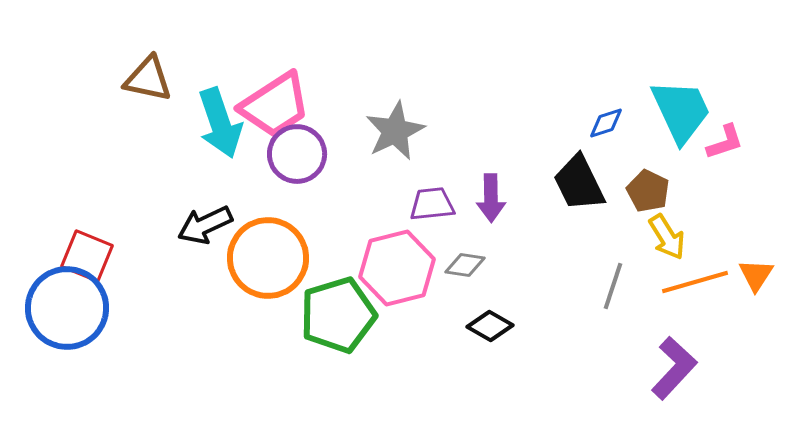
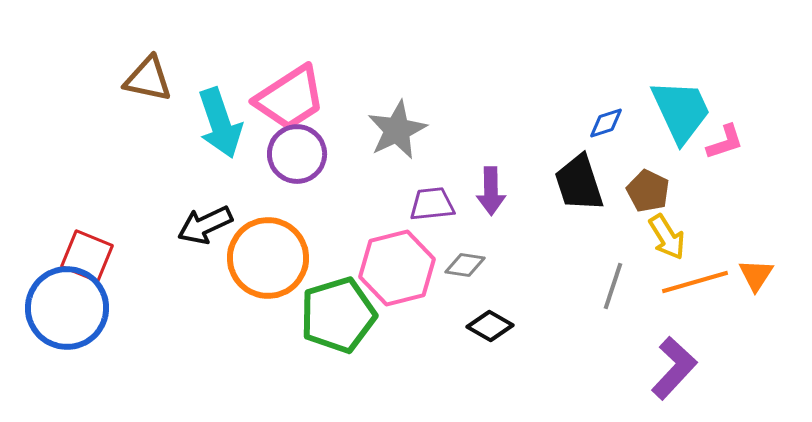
pink trapezoid: moved 15 px right, 7 px up
gray star: moved 2 px right, 1 px up
black trapezoid: rotated 8 degrees clockwise
purple arrow: moved 7 px up
